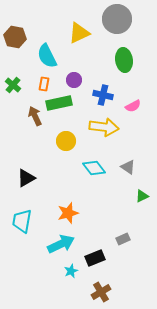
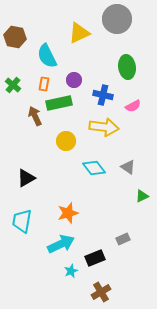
green ellipse: moved 3 px right, 7 px down
